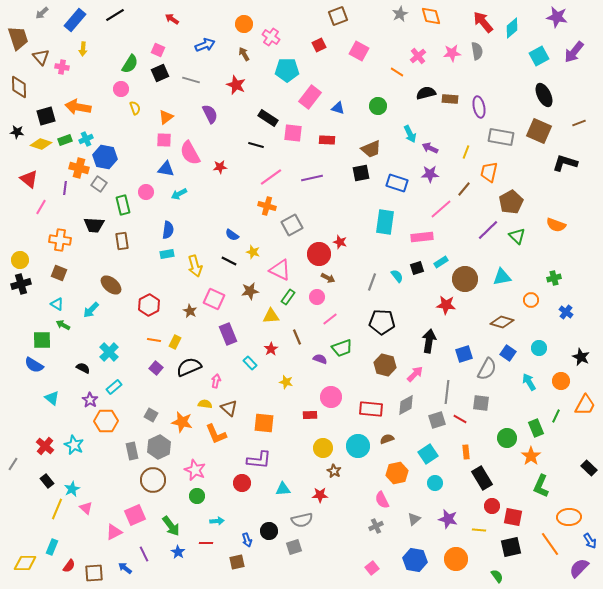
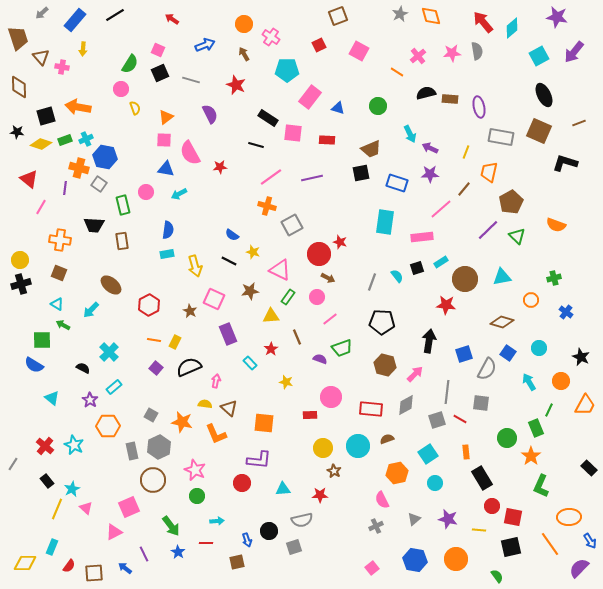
green line at (556, 416): moved 7 px left, 6 px up
orange hexagon at (106, 421): moved 2 px right, 5 px down
pink square at (135, 515): moved 6 px left, 8 px up
